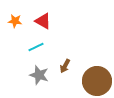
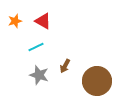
orange star: rotated 24 degrees counterclockwise
